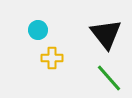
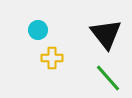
green line: moved 1 px left
